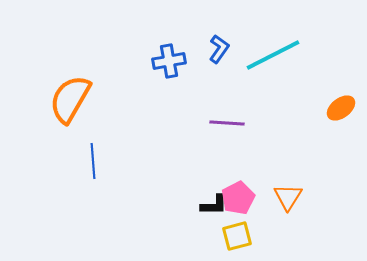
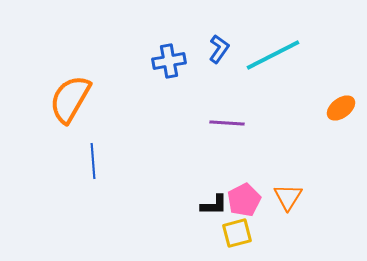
pink pentagon: moved 6 px right, 2 px down
yellow square: moved 3 px up
